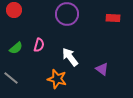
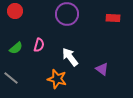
red circle: moved 1 px right, 1 px down
